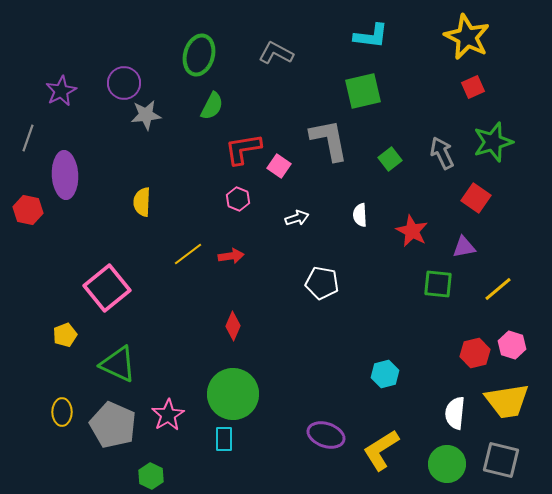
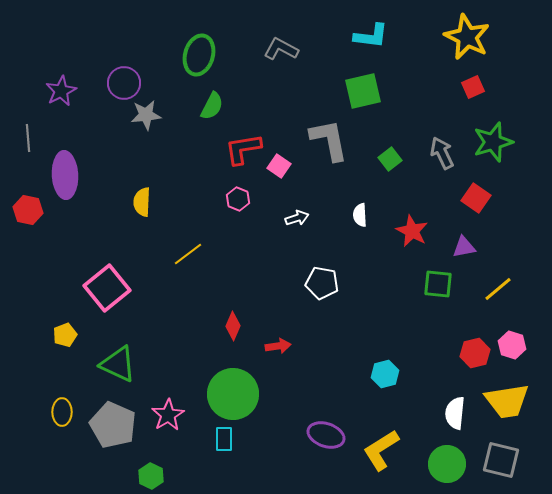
gray L-shape at (276, 53): moved 5 px right, 4 px up
gray line at (28, 138): rotated 24 degrees counterclockwise
red arrow at (231, 256): moved 47 px right, 90 px down
